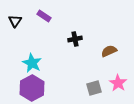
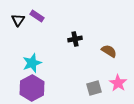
purple rectangle: moved 7 px left
black triangle: moved 3 px right, 1 px up
brown semicircle: rotated 56 degrees clockwise
cyan star: rotated 24 degrees clockwise
